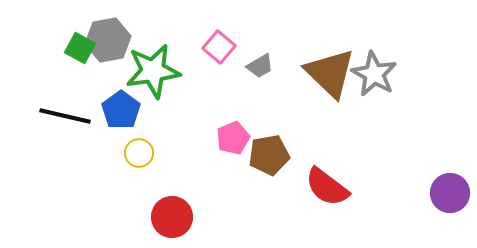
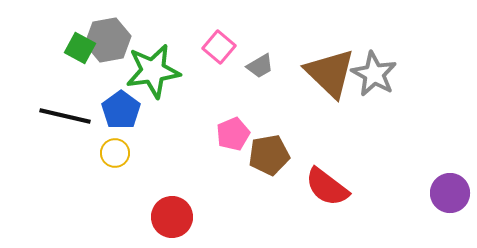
pink pentagon: moved 4 px up
yellow circle: moved 24 px left
